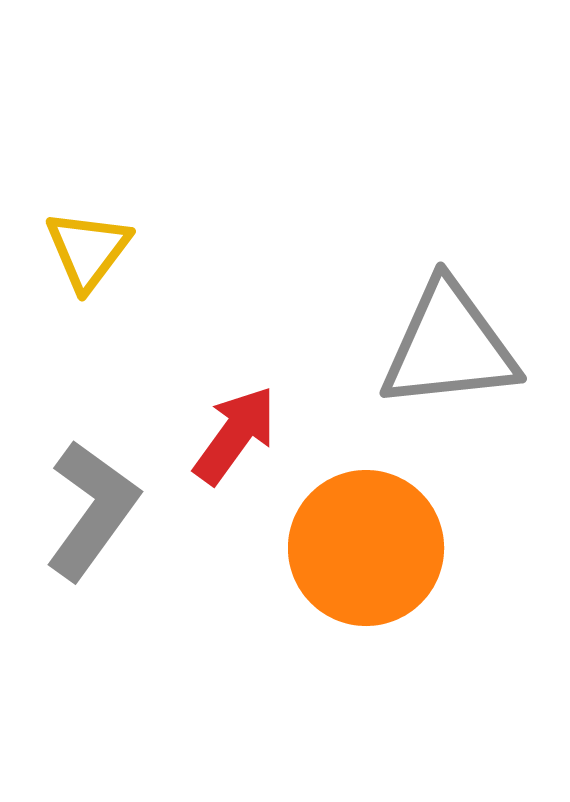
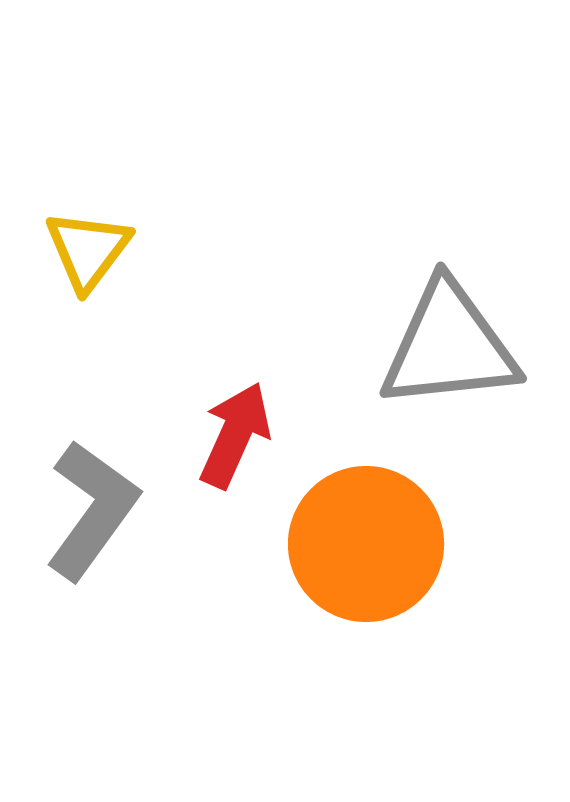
red arrow: rotated 12 degrees counterclockwise
orange circle: moved 4 px up
